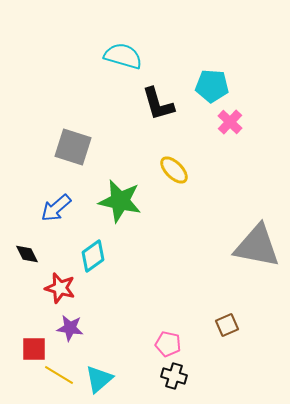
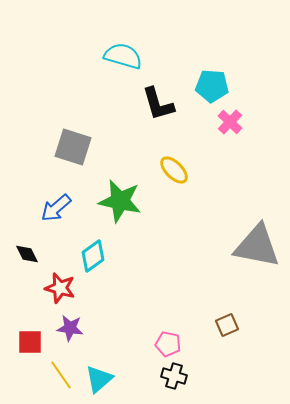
red square: moved 4 px left, 7 px up
yellow line: moved 2 px right; rotated 24 degrees clockwise
